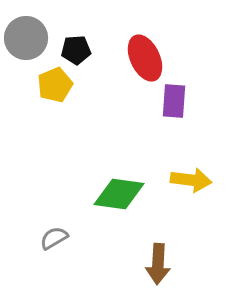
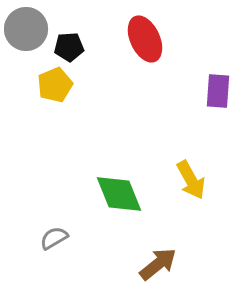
gray circle: moved 9 px up
black pentagon: moved 7 px left, 3 px up
red ellipse: moved 19 px up
purple rectangle: moved 44 px right, 10 px up
yellow arrow: rotated 54 degrees clockwise
green diamond: rotated 60 degrees clockwise
brown arrow: rotated 132 degrees counterclockwise
